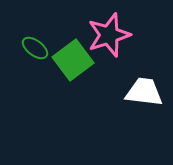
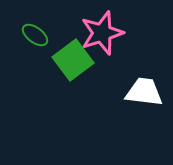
pink star: moved 7 px left, 2 px up
green ellipse: moved 13 px up
